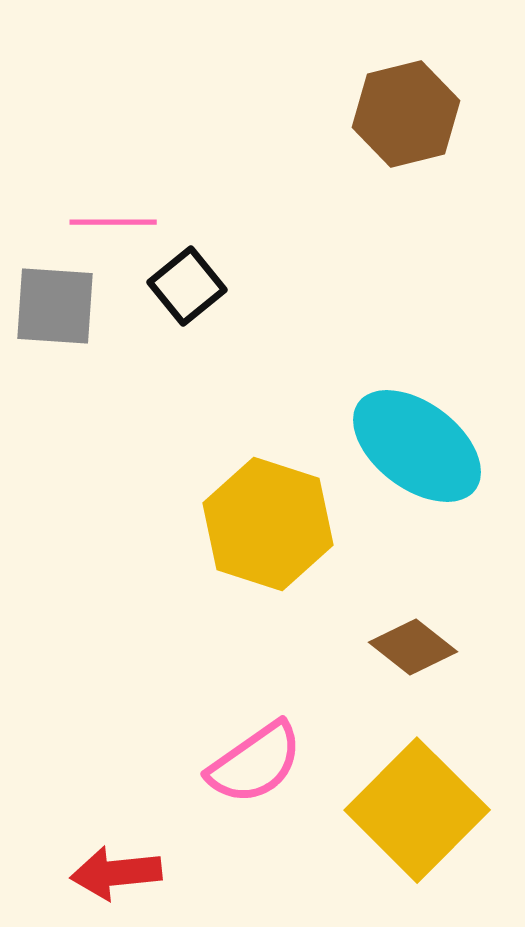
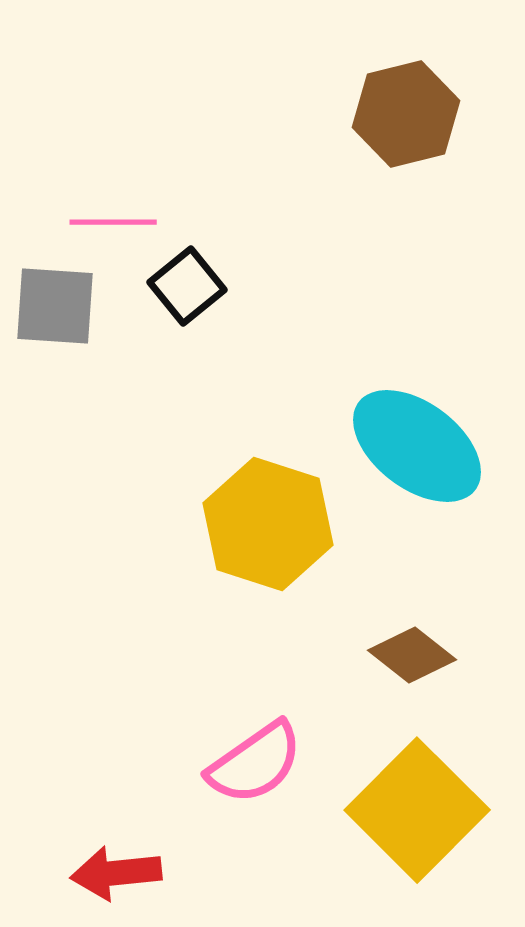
brown diamond: moved 1 px left, 8 px down
